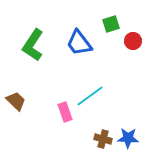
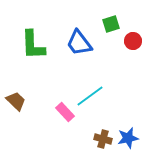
green L-shape: rotated 36 degrees counterclockwise
pink rectangle: rotated 24 degrees counterclockwise
blue star: rotated 15 degrees counterclockwise
